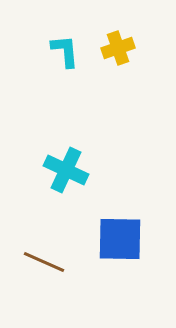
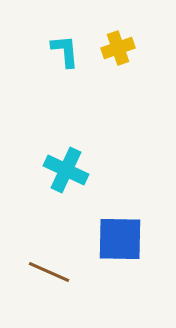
brown line: moved 5 px right, 10 px down
